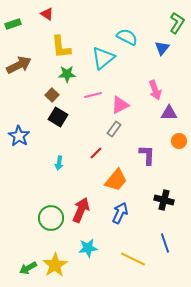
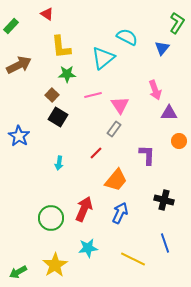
green rectangle: moved 2 px left, 2 px down; rotated 28 degrees counterclockwise
pink triangle: rotated 36 degrees counterclockwise
red arrow: moved 3 px right, 1 px up
green arrow: moved 10 px left, 4 px down
